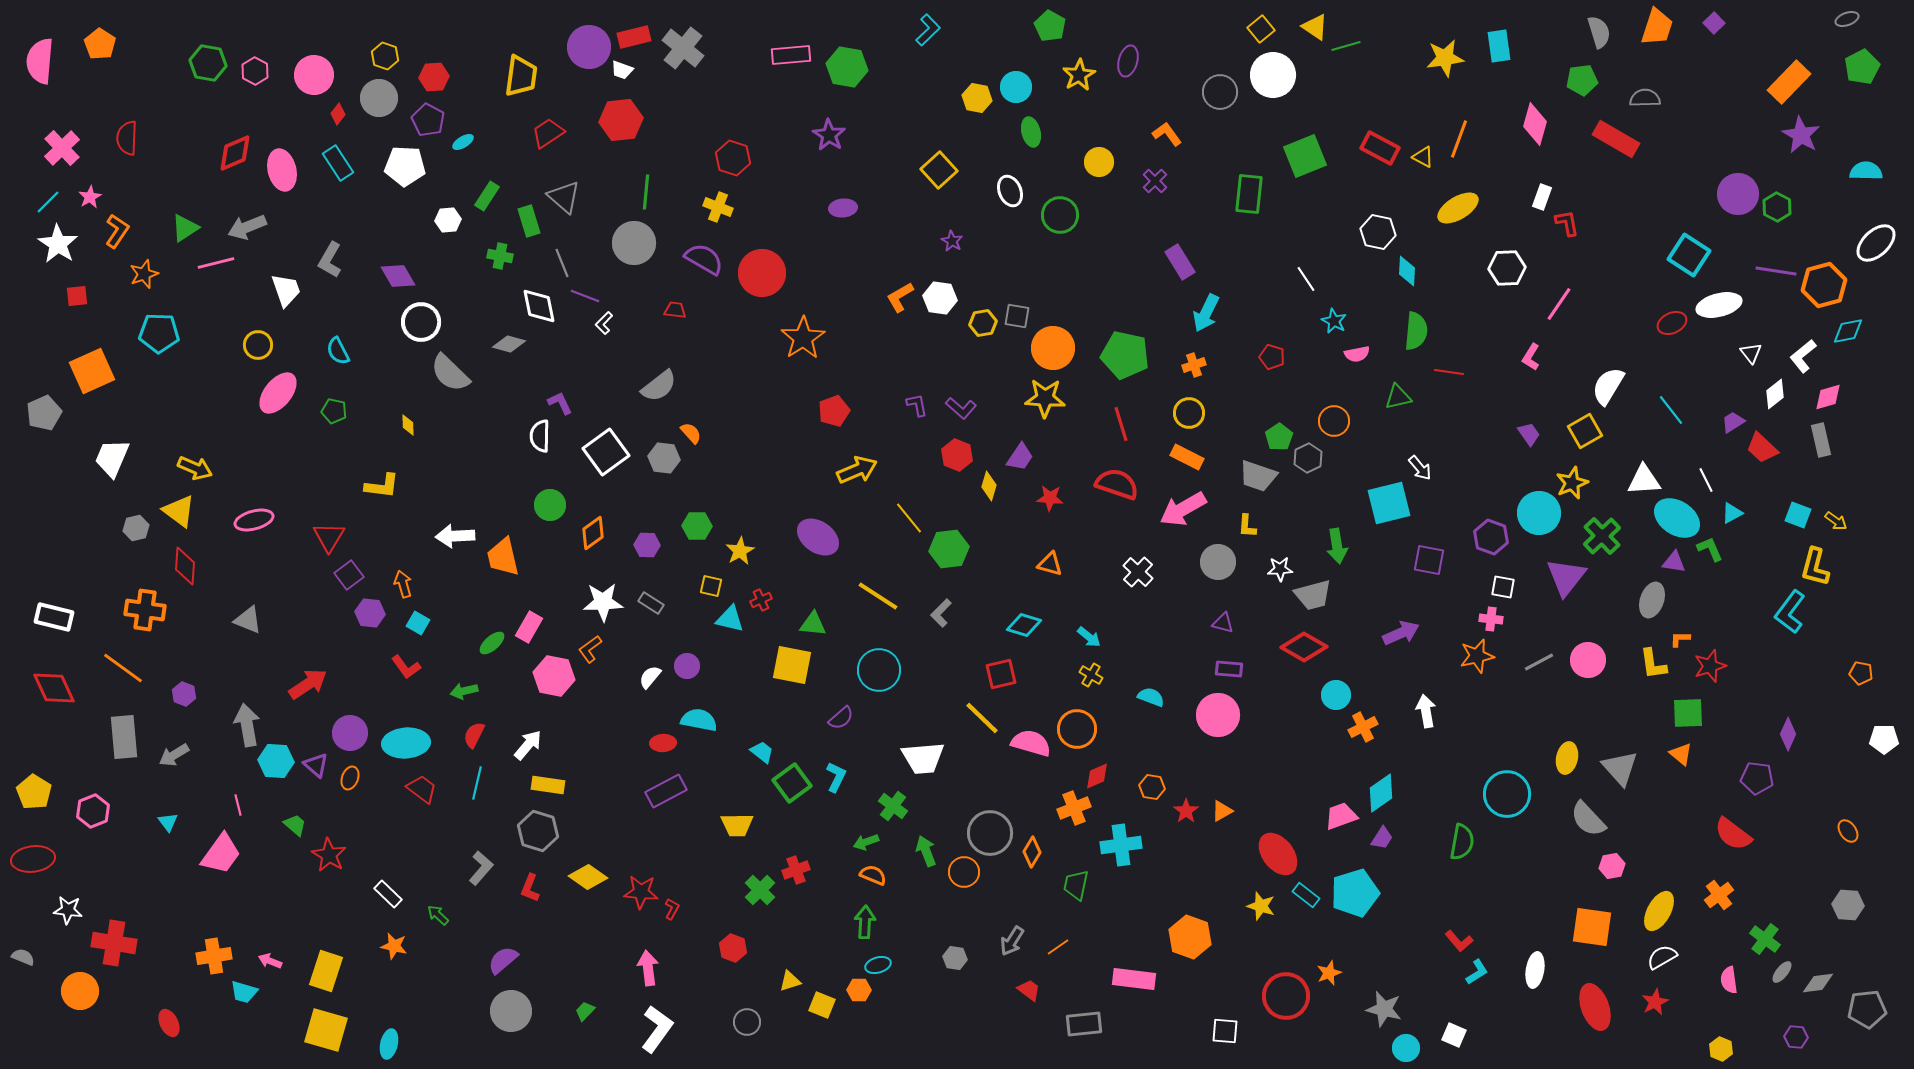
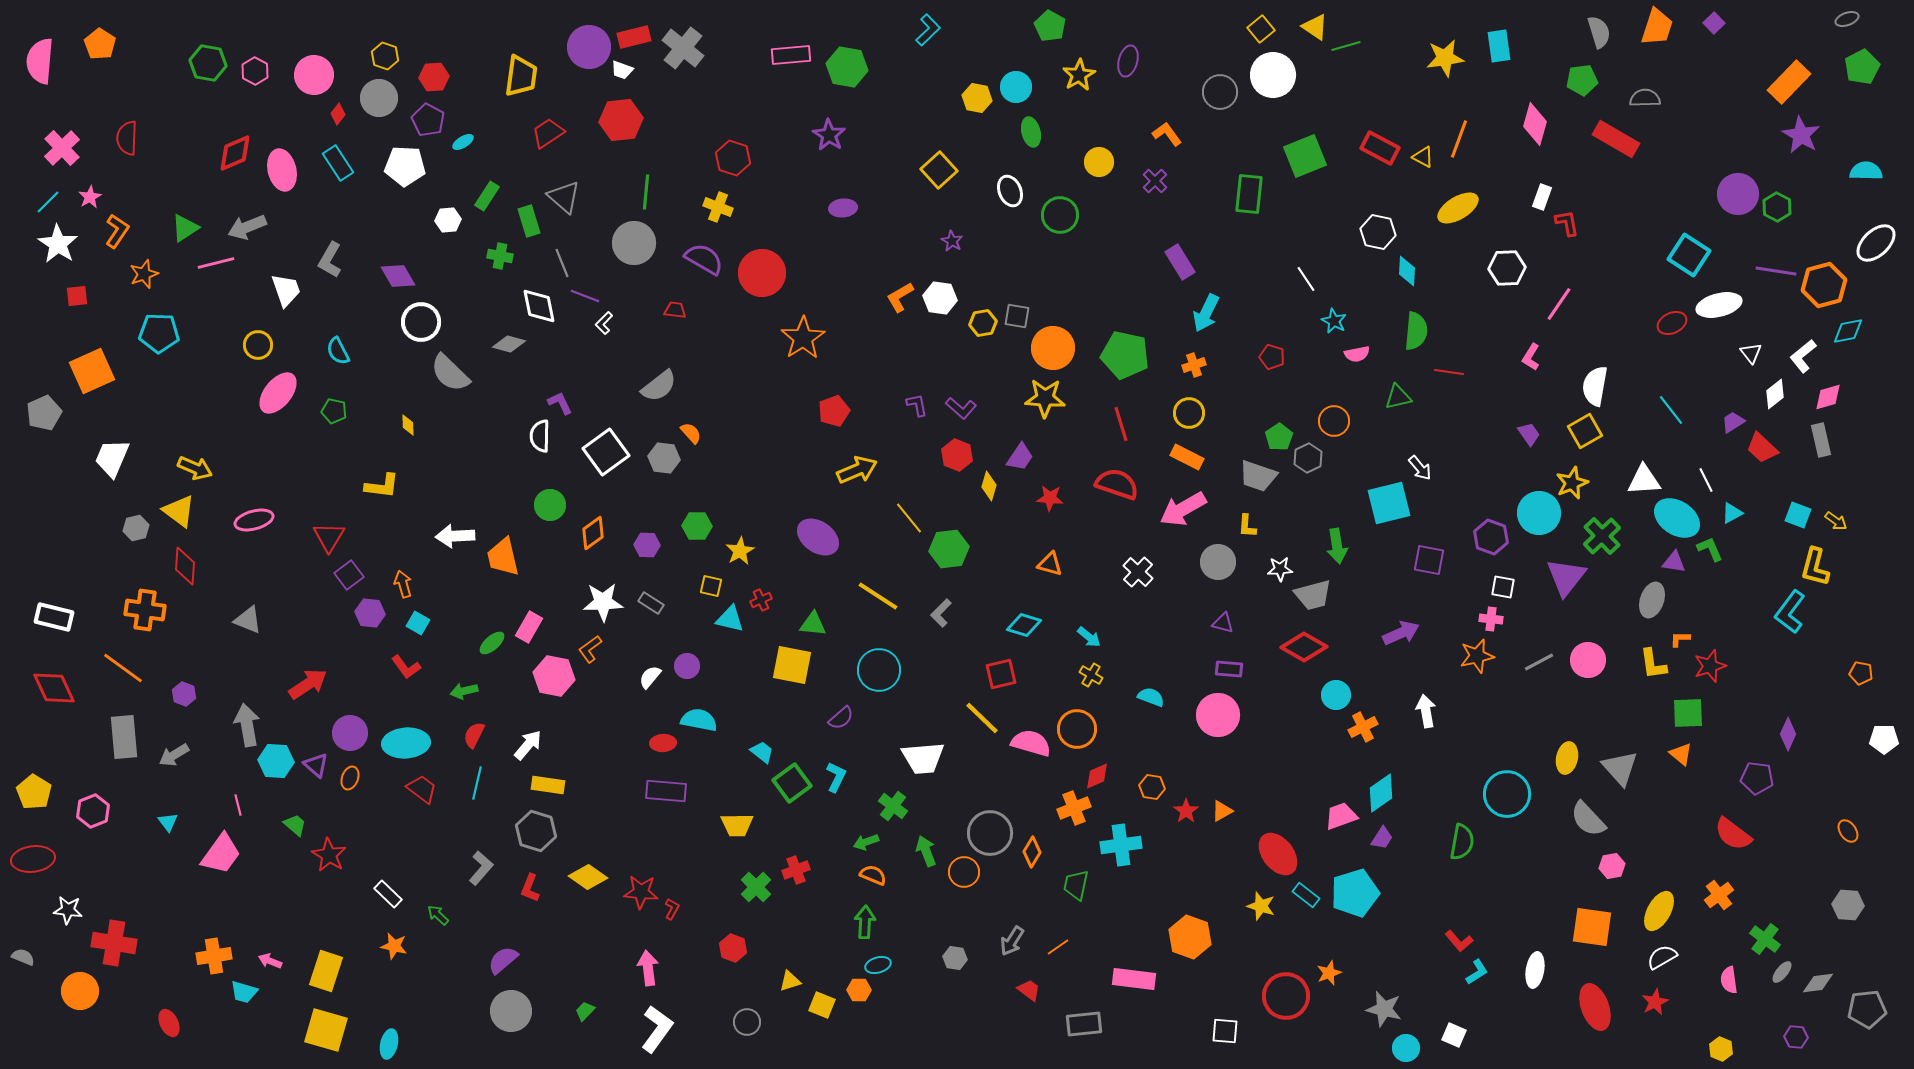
white semicircle at (1608, 386): moved 13 px left; rotated 21 degrees counterclockwise
purple rectangle at (666, 791): rotated 33 degrees clockwise
gray hexagon at (538, 831): moved 2 px left
green cross at (760, 890): moved 4 px left, 3 px up
